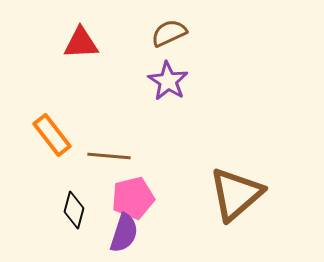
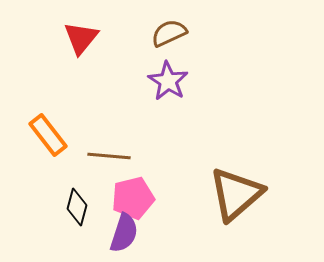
red triangle: moved 5 px up; rotated 48 degrees counterclockwise
orange rectangle: moved 4 px left
black diamond: moved 3 px right, 3 px up
